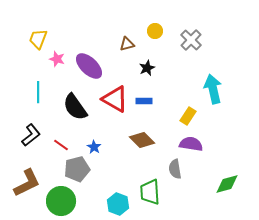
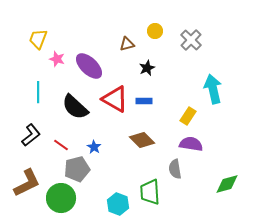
black semicircle: rotated 12 degrees counterclockwise
green circle: moved 3 px up
